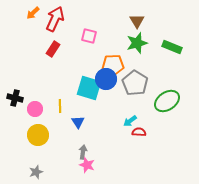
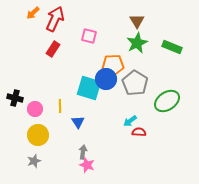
green star: rotated 10 degrees counterclockwise
gray star: moved 2 px left, 11 px up
